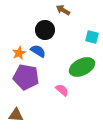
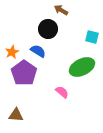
brown arrow: moved 2 px left
black circle: moved 3 px right, 1 px up
orange star: moved 7 px left, 1 px up
purple pentagon: moved 2 px left, 4 px up; rotated 25 degrees clockwise
pink semicircle: moved 2 px down
